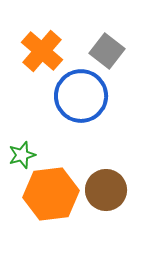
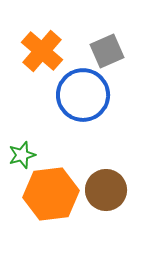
gray square: rotated 28 degrees clockwise
blue circle: moved 2 px right, 1 px up
